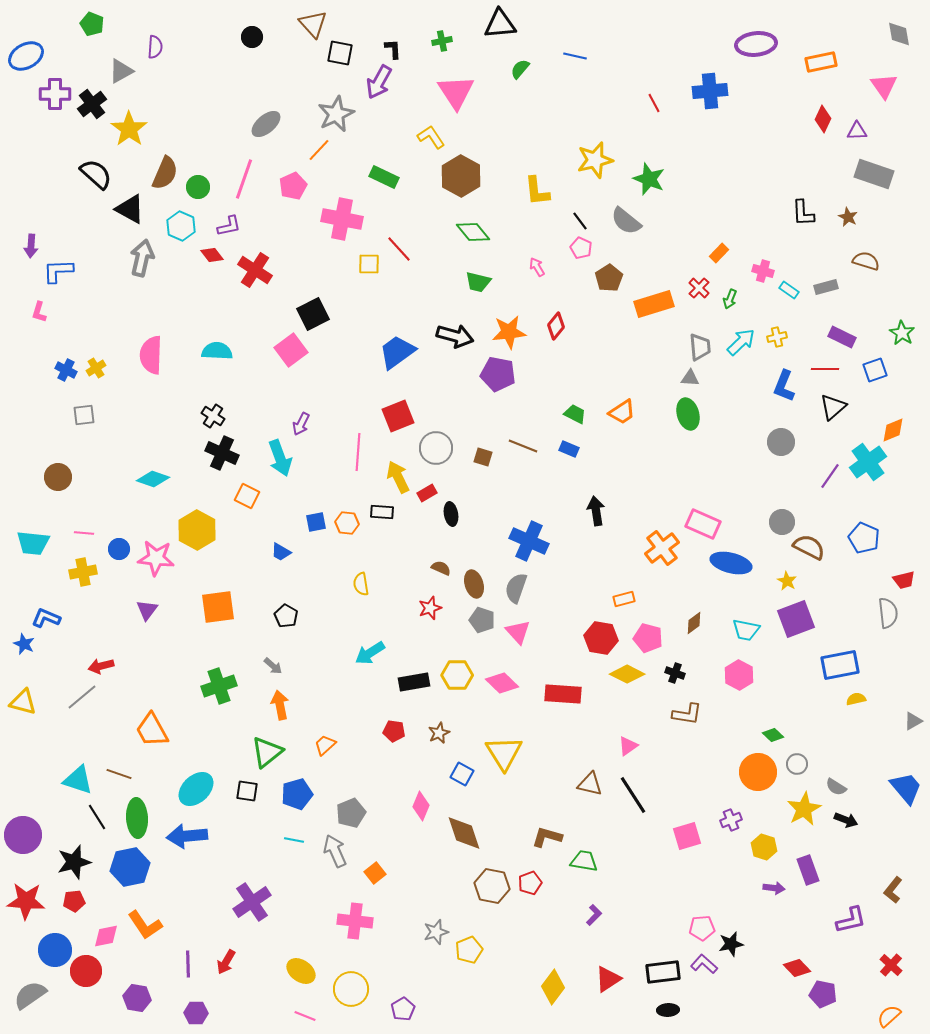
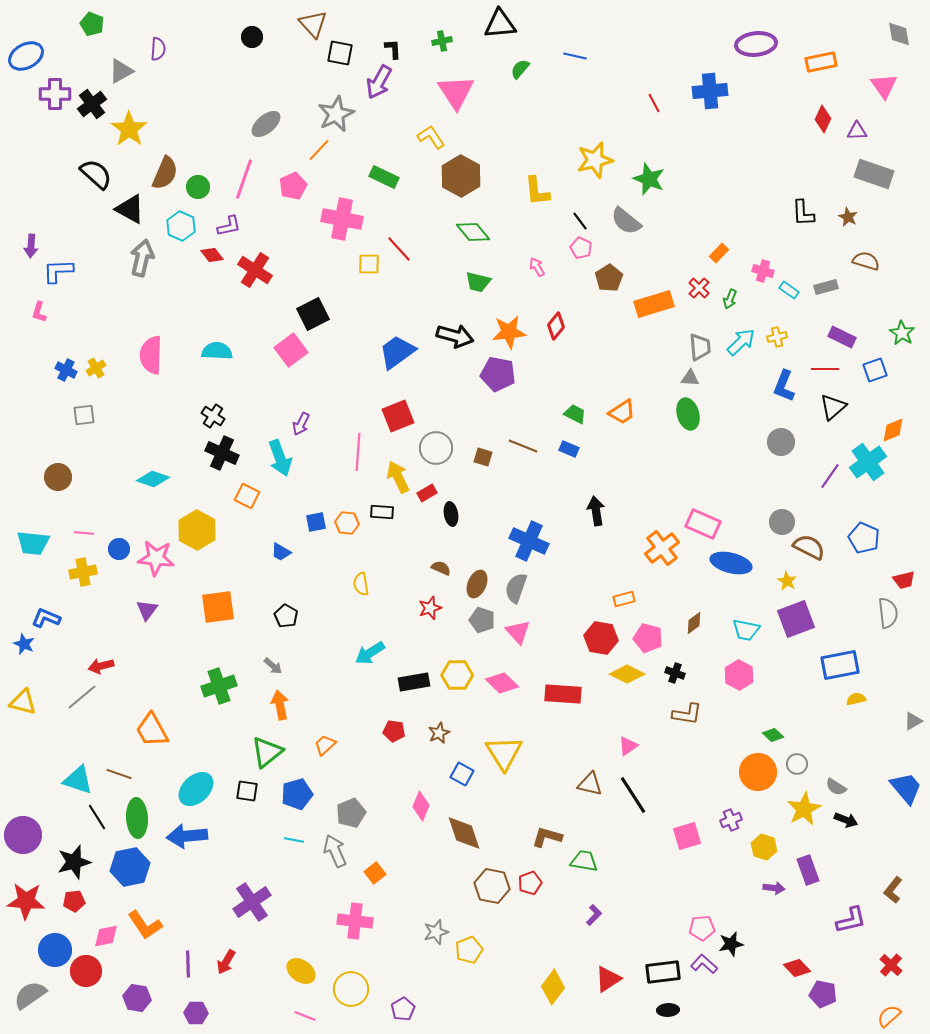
purple semicircle at (155, 47): moved 3 px right, 2 px down
brown ellipse at (474, 584): moved 3 px right; rotated 40 degrees clockwise
